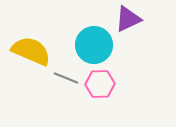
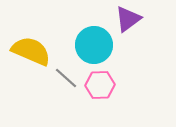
purple triangle: rotated 12 degrees counterclockwise
gray line: rotated 20 degrees clockwise
pink hexagon: moved 1 px down
